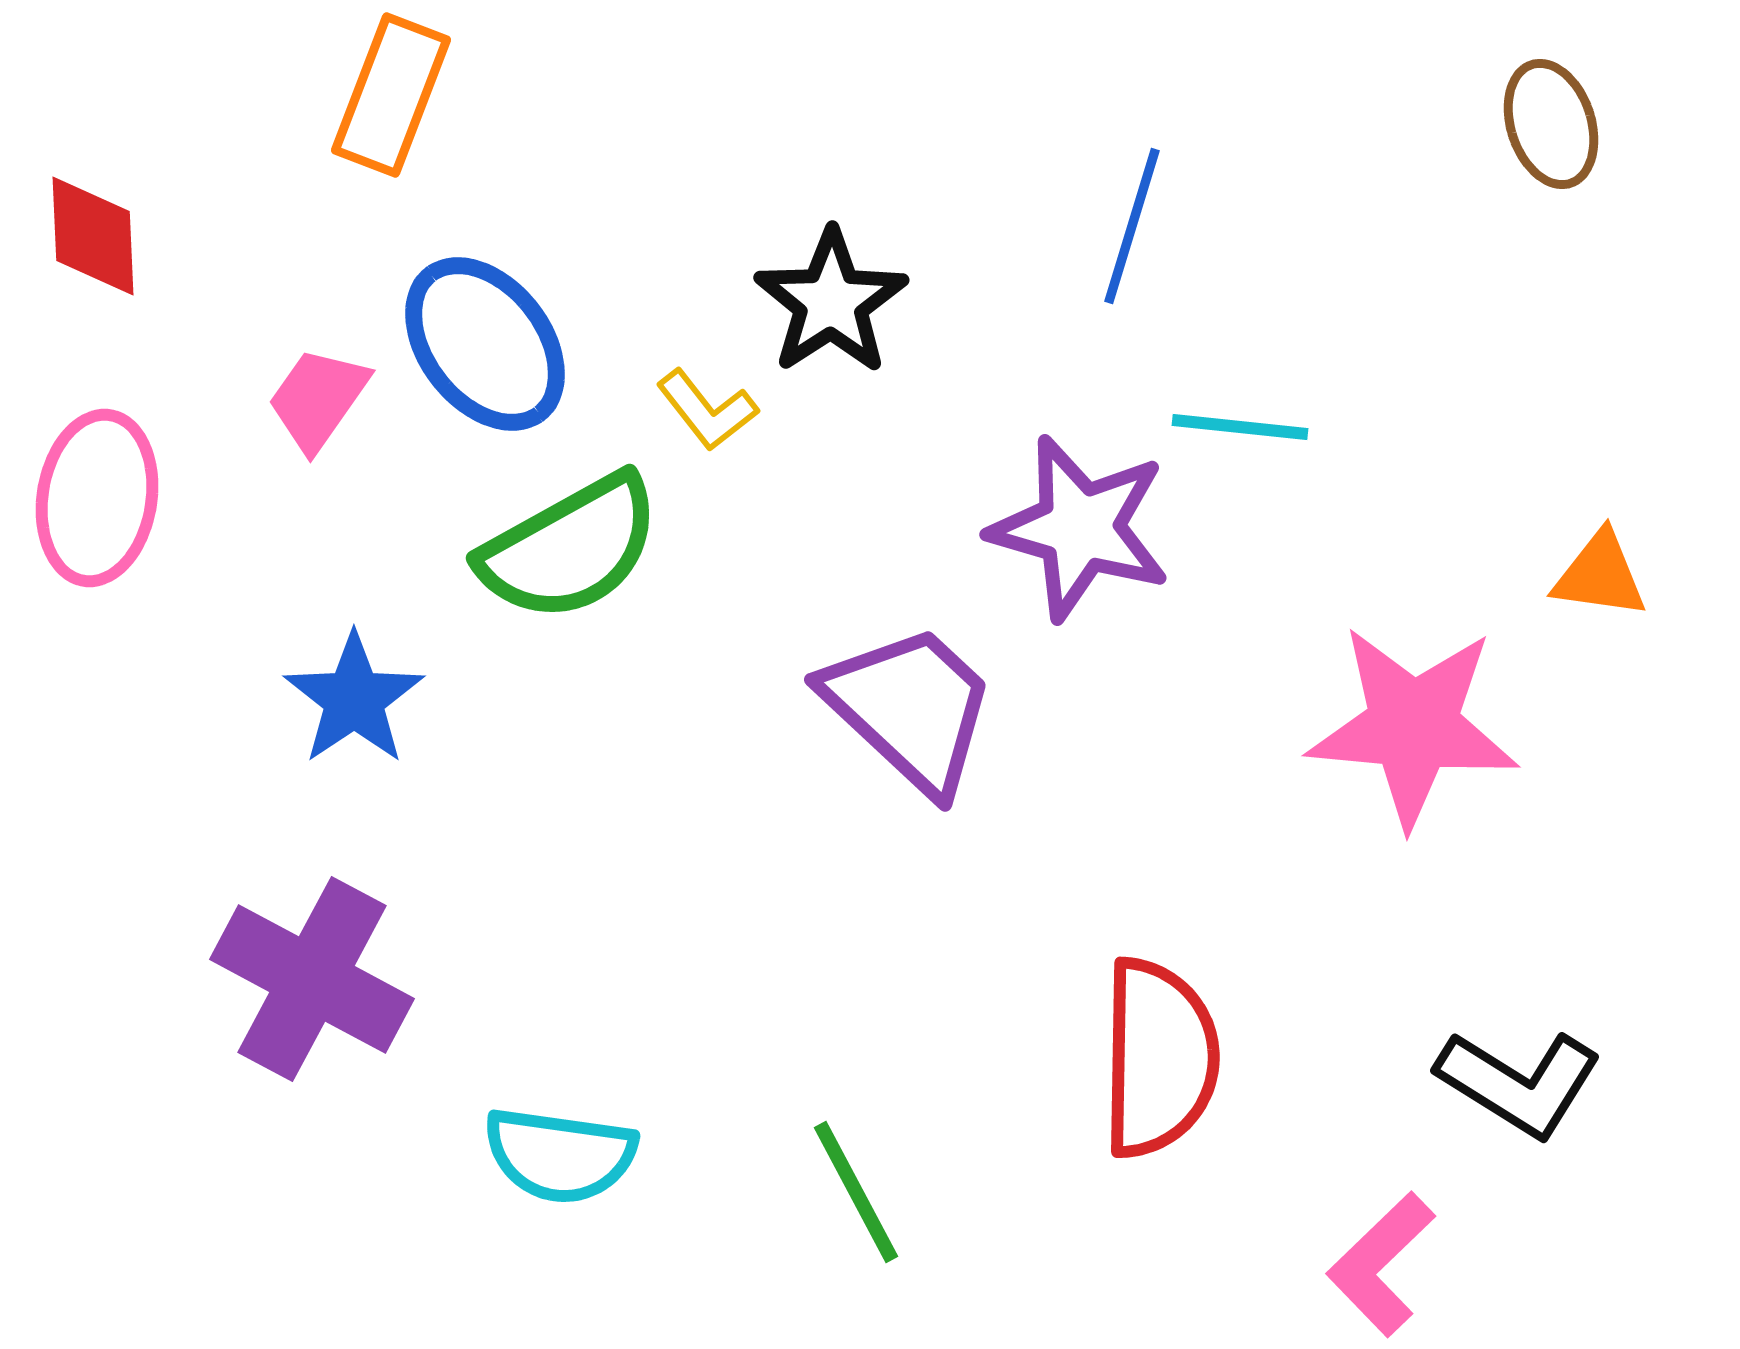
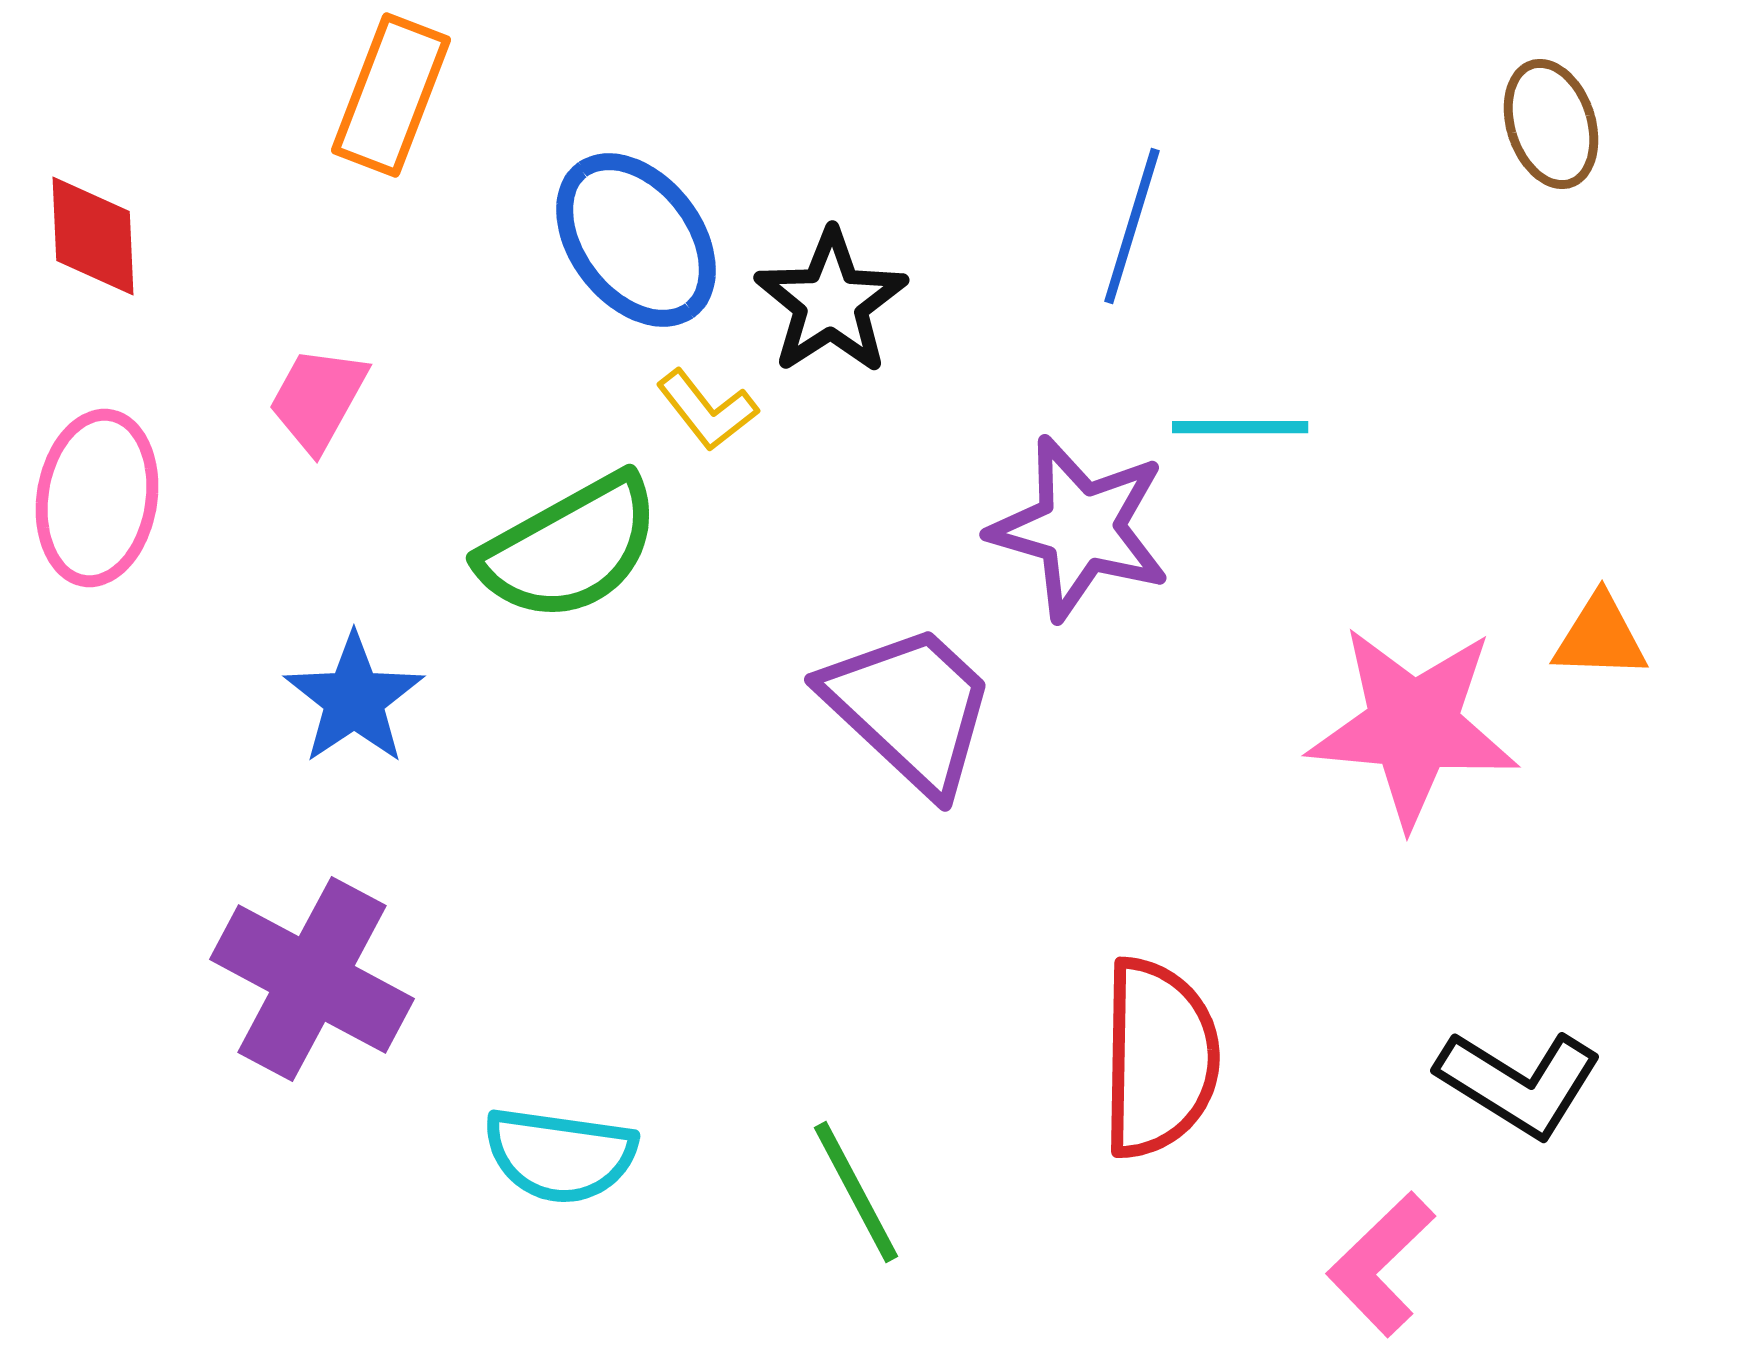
blue ellipse: moved 151 px right, 104 px up
pink trapezoid: rotated 6 degrees counterclockwise
cyan line: rotated 6 degrees counterclockwise
orange triangle: moved 62 px down; rotated 6 degrees counterclockwise
